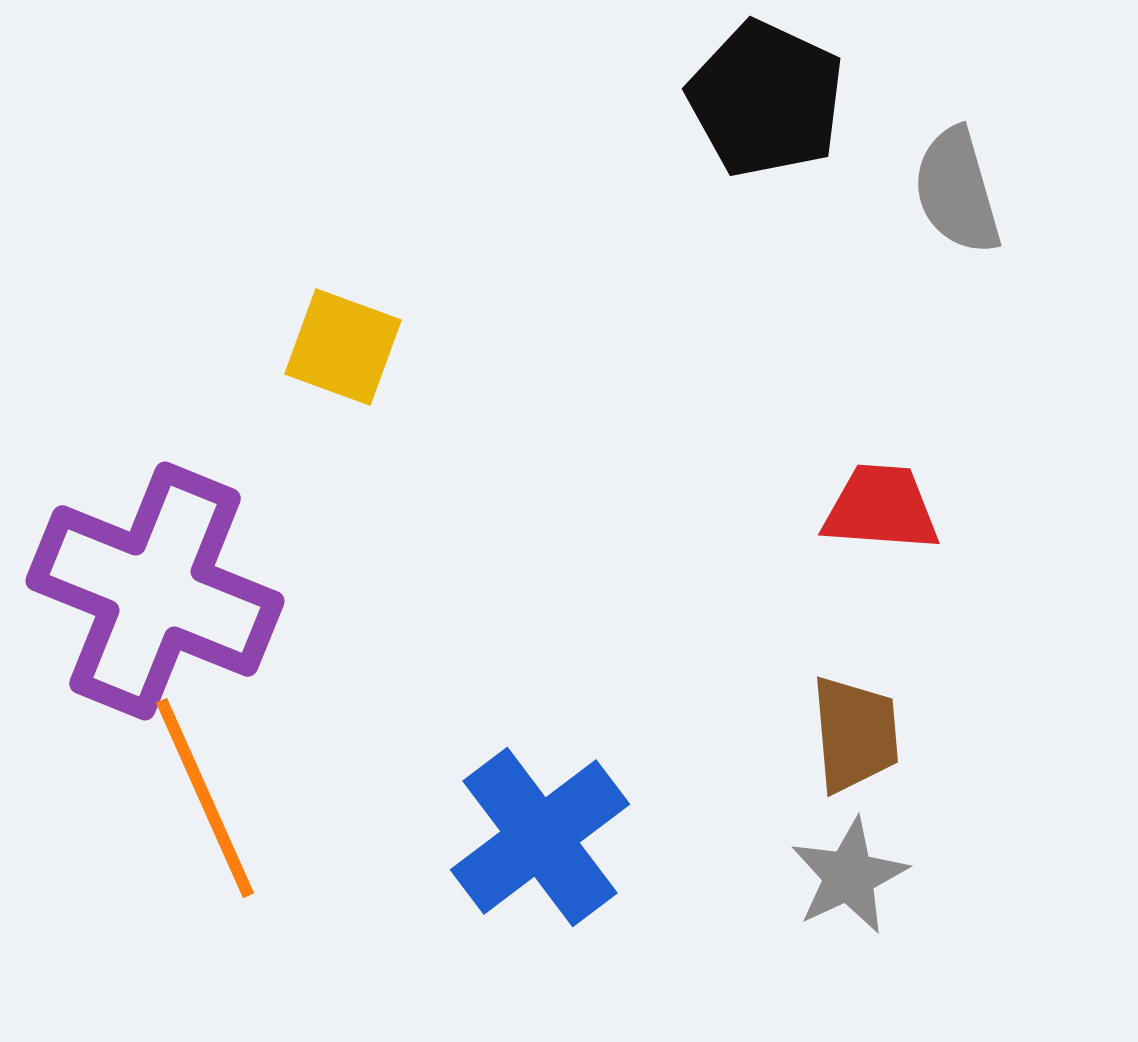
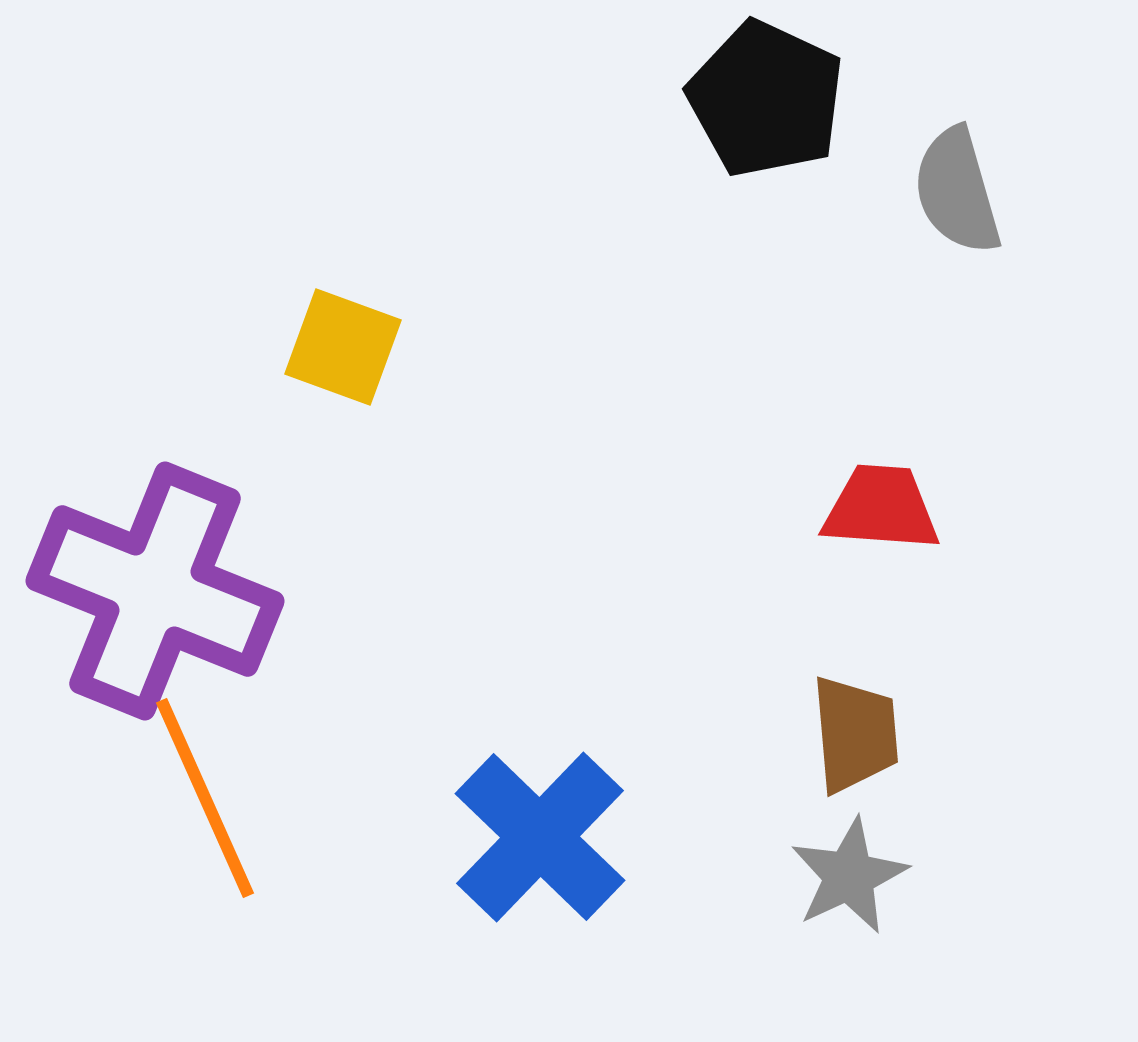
blue cross: rotated 9 degrees counterclockwise
